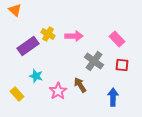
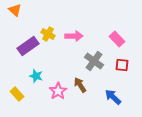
blue arrow: rotated 48 degrees counterclockwise
